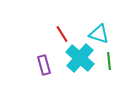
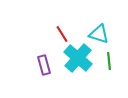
cyan cross: moved 2 px left
